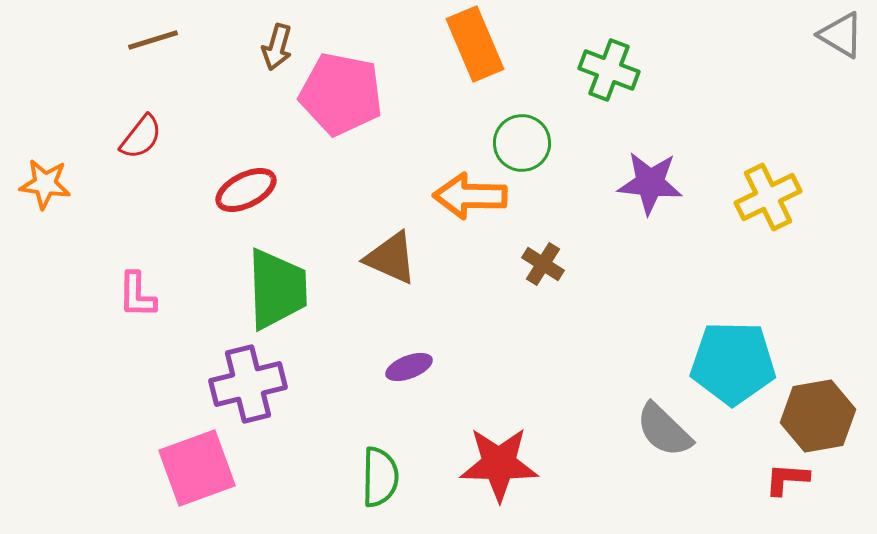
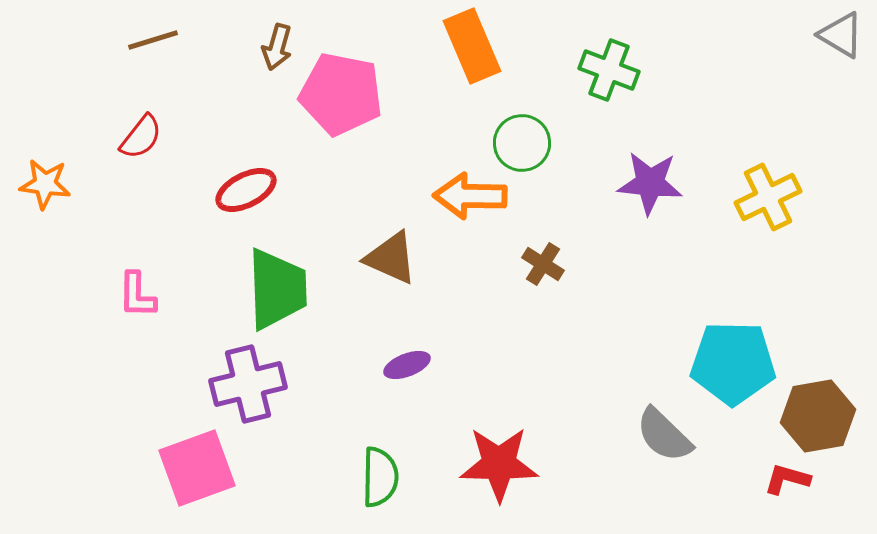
orange rectangle: moved 3 px left, 2 px down
purple ellipse: moved 2 px left, 2 px up
gray semicircle: moved 5 px down
red L-shape: rotated 12 degrees clockwise
